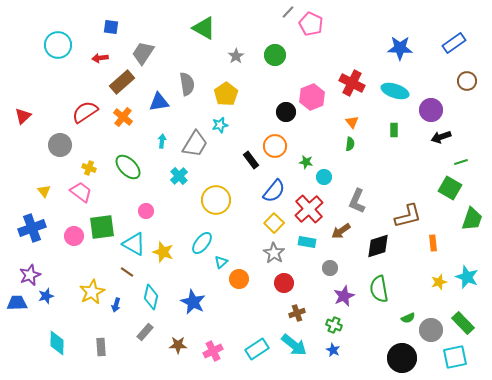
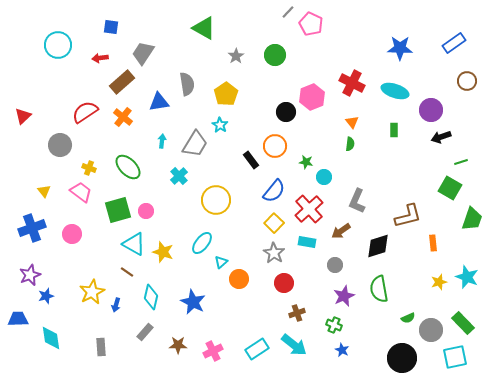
cyan star at (220, 125): rotated 28 degrees counterclockwise
green square at (102, 227): moved 16 px right, 17 px up; rotated 8 degrees counterclockwise
pink circle at (74, 236): moved 2 px left, 2 px up
gray circle at (330, 268): moved 5 px right, 3 px up
blue trapezoid at (17, 303): moved 1 px right, 16 px down
cyan diamond at (57, 343): moved 6 px left, 5 px up; rotated 10 degrees counterclockwise
blue star at (333, 350): moved 9 px right
